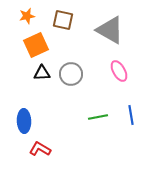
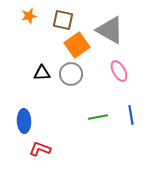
orange star: moved 2 px right
orange square: moved 41 px right; rotated 10 degrees counterclockwise
red L-shape: rotated 10 degrees counterclockwise
